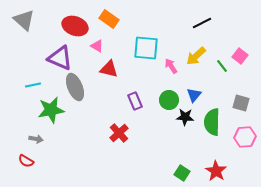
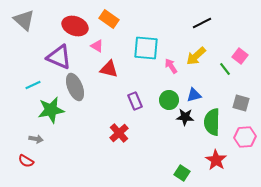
purple triangle: moved 1 px left, 1 px up
green line: moved 3 px right, 3 px down
cyan line: rotated 14 degrees counterclockwise
blue triangle: rotated 35 degrees clockwise
red star: moved 11 px up
